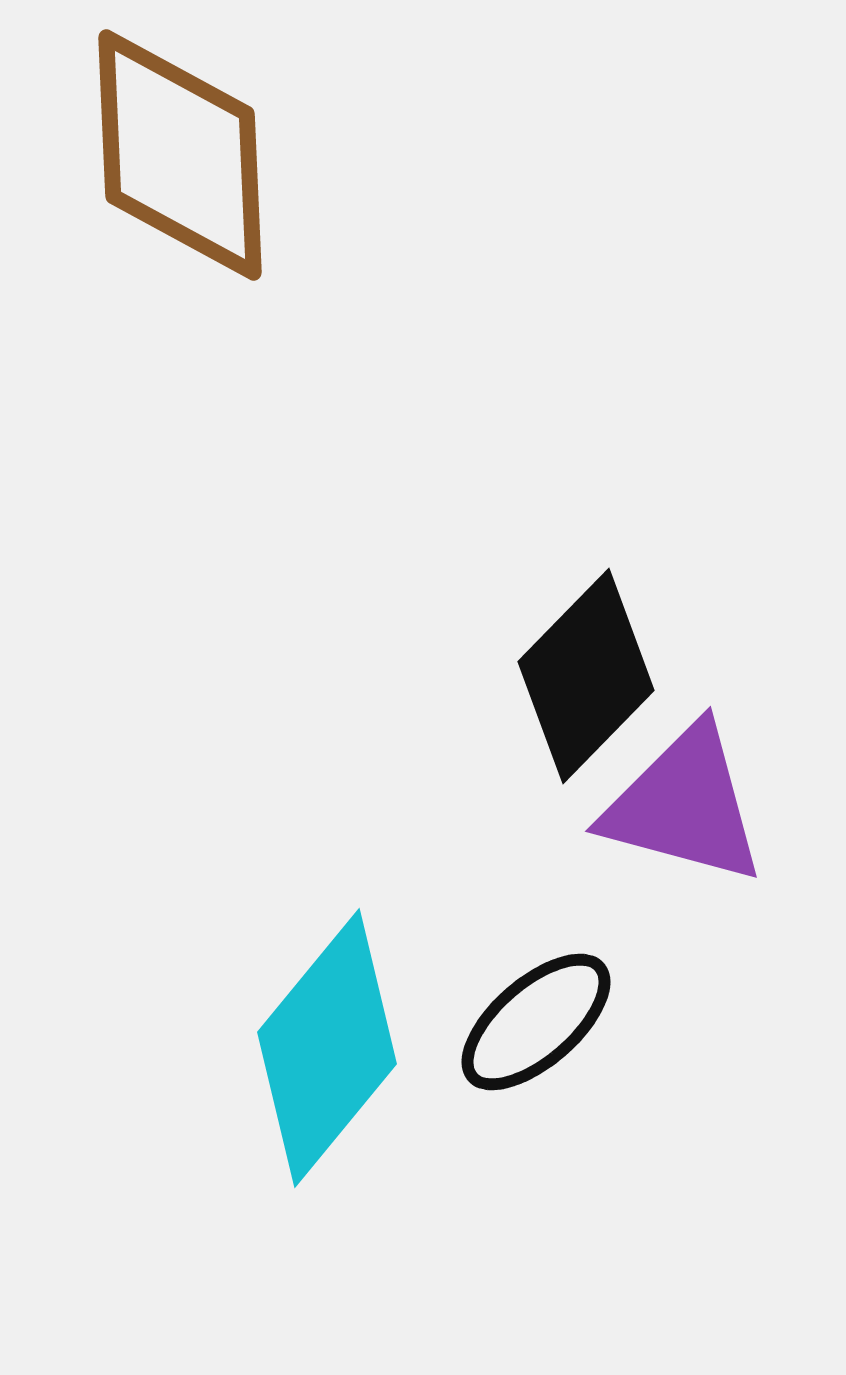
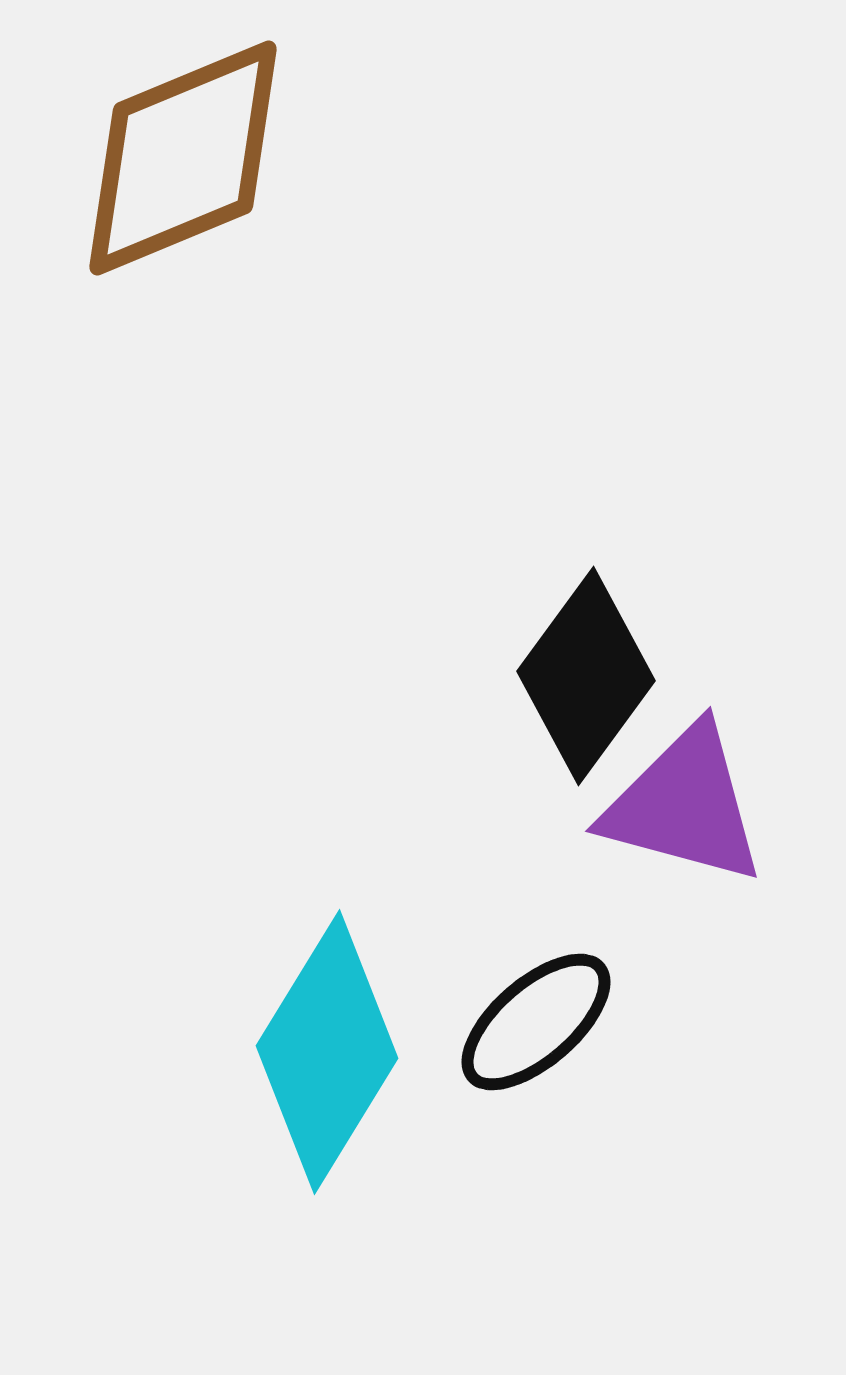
brown diamond: moved 3 px right, 3 px down; rotated 70 degrees clockwise
black diamond: rotated 8 degrees counterclockwise
cyan diamond: moved 4 px down; rotated 8 degrees counterclockwise
